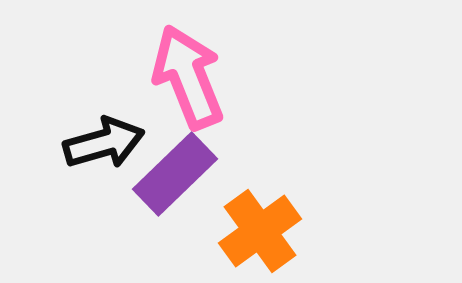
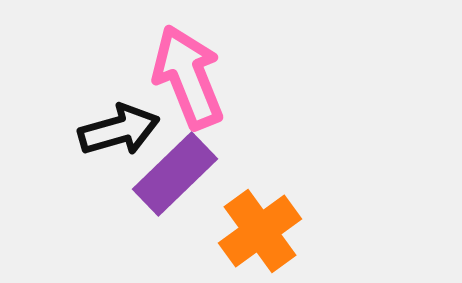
black arrow: moved 15 px right, 13 px up
